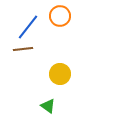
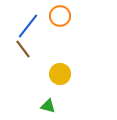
blue line: moved 1 px up
brown line: rotated 60 degrees clockwise
green triangle: rotated 21 degrees counterclockwise
